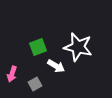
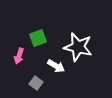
green square: moved 9 px up
pink arrow: moved 7 px right, 18 px up
gray square: moved 1 px right, 1 px up; rotated 24 degrees counterclockwise
